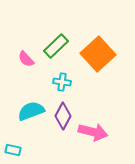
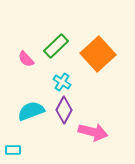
cyan cross: rotated 24 degrees clockwise
purple diamond: moved 1 px right, 6 px up
cyan rectangle: rotated 14 degrees counterclockwise
